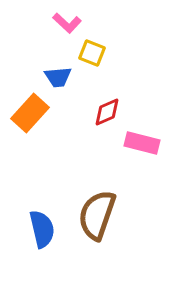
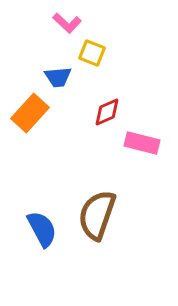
blue semicircle: rotated 15 degrees counterclockwise
